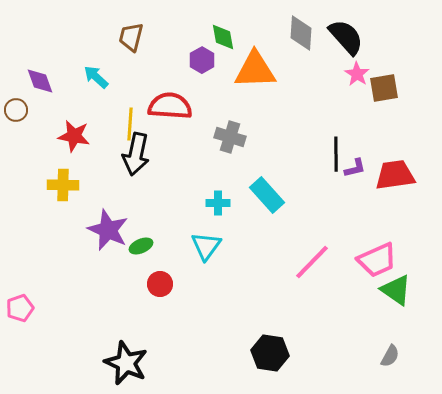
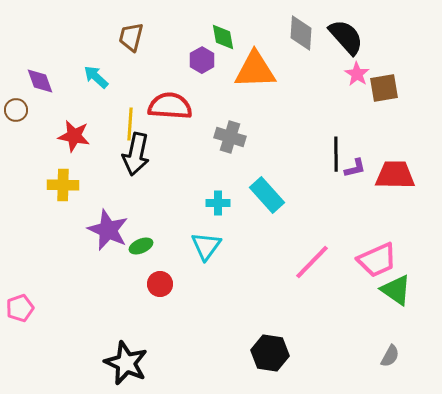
red trapezoid: rotated 9 degrees clockwise
